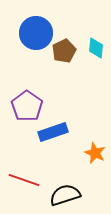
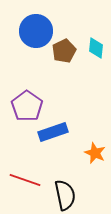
blue circle: moved 2 px up
red line: moved 1 px right
black semicircle: rotated 96 degrees clockwise
